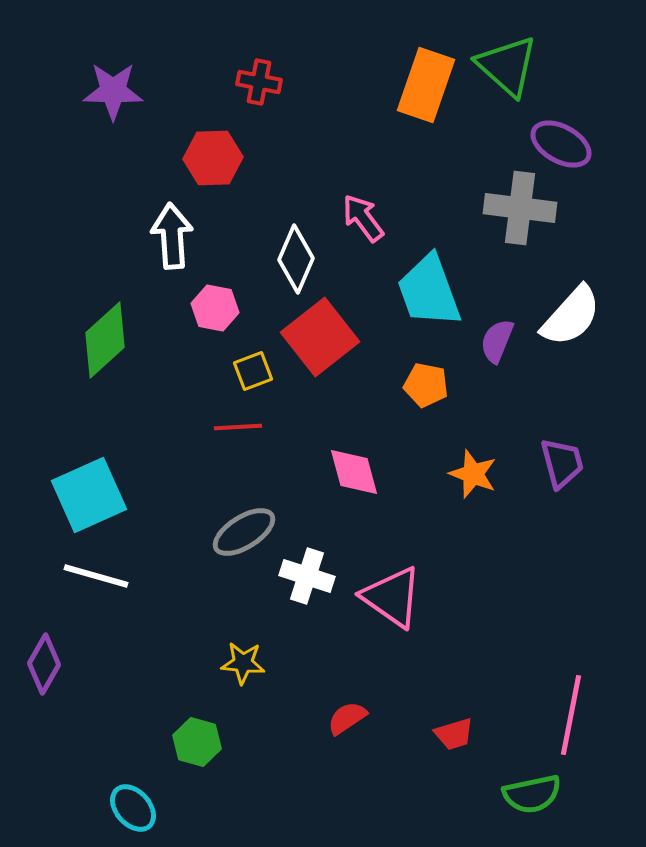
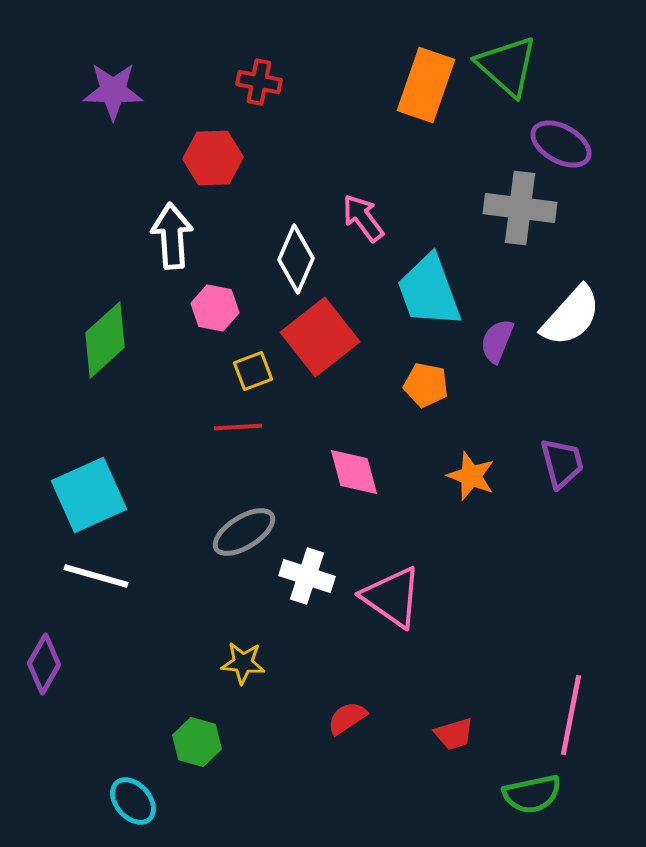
orange star: moved 2 px left, 2 px down
cyan ellipse: moved 7 px up
